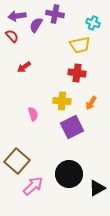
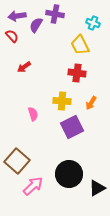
yellow trapezoid: rotated 75 degrees clockwise
